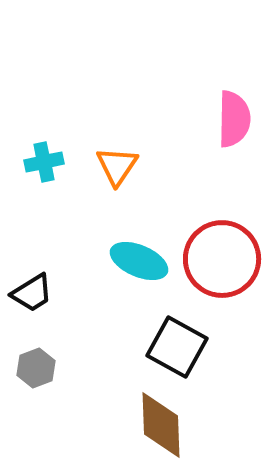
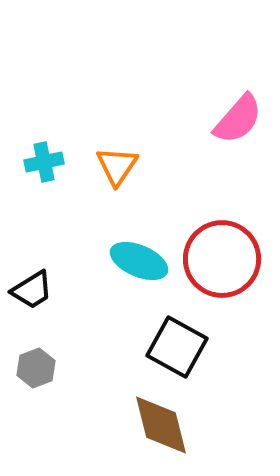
pink semicircle: moved 4 px right; rotated 40 degrees clockwise
black trapezoid: moved 3 px up
brown diamond: rotated 12 degrees counterclockwise
